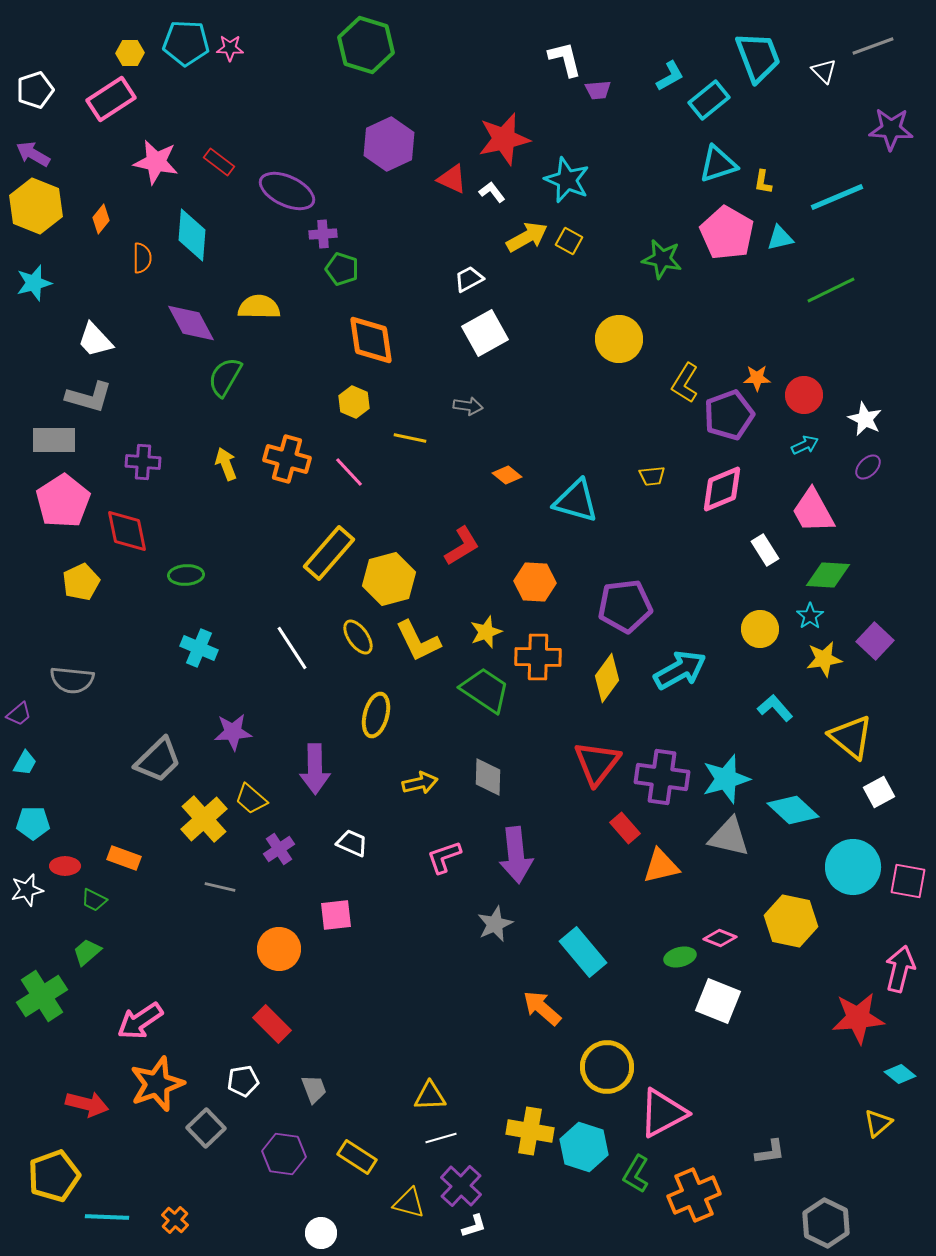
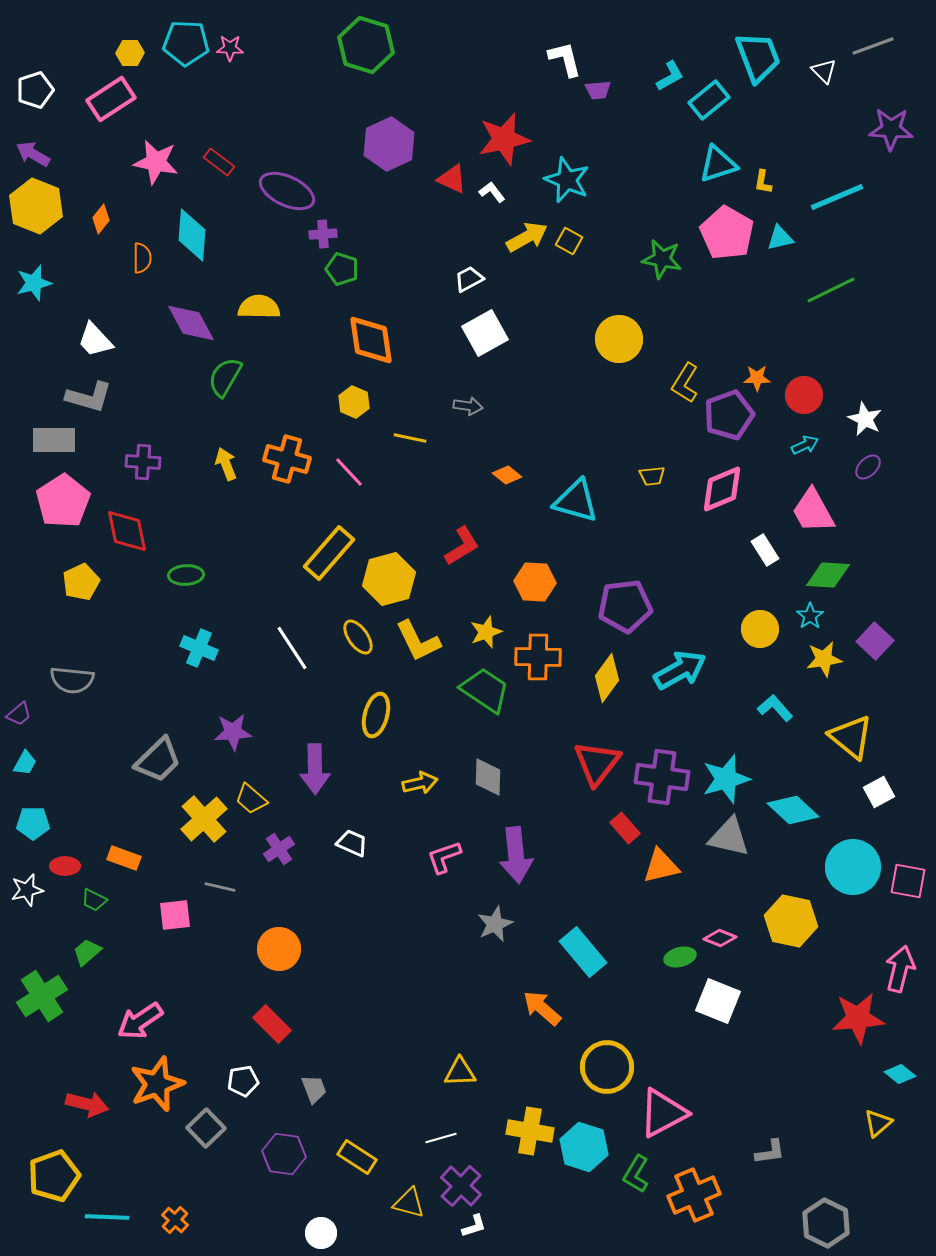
pink square at (336, 915): moved 161 px left
yellow triangle at (430, 1096): moved 30 px right, 24 px up
